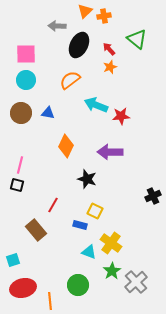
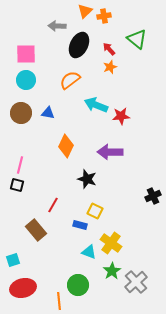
orange line: moved 9 px right
